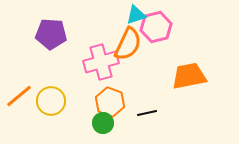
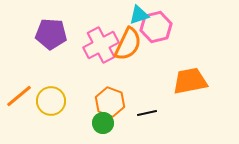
cyan triangle: moved 3 px right
pink cross: moved 17 px up; rotated 12 degrees counterclockwise
orange trapezoid: moved 1 px right, 5 px down
